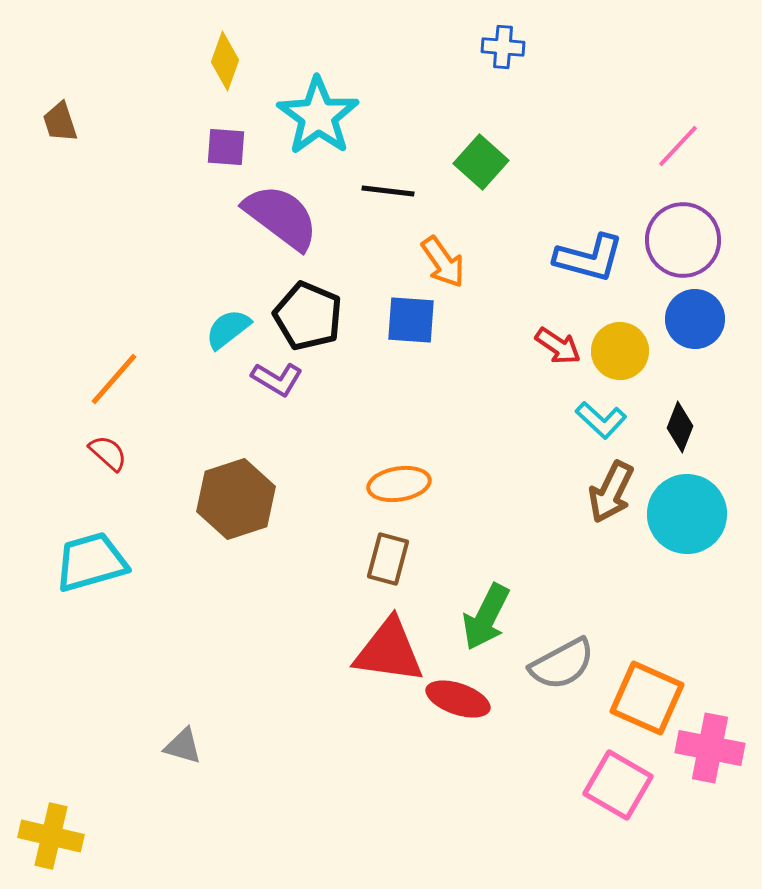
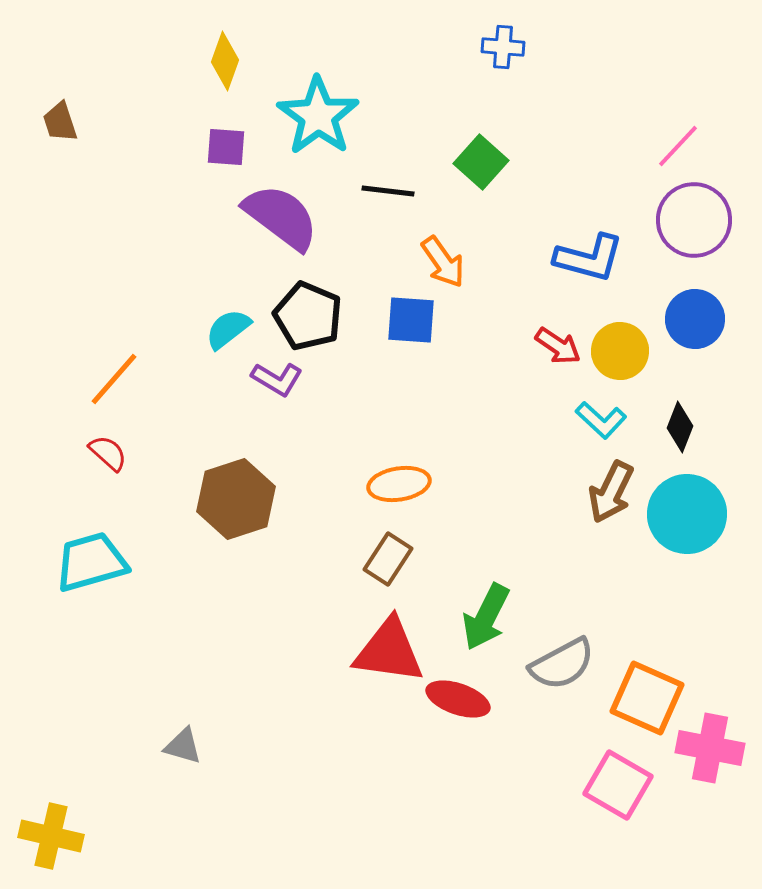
purple circle: moved 11 px right, 20 px up
brown rectangle: rotated 18 degrees clockwise
